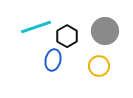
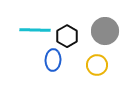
cyan line: moved 1 px left, 3 px down; rotated 20 degrees clockwise
blue ellipse: rotated 10 degrees counterclockwise
yellow circle: moved 2 px left, 1 px up
